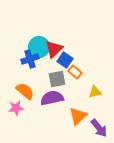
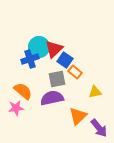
orange semicircle: moved 2 px left
